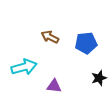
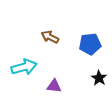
blue pentagon: moved 4 px right, 1 px down
black star: rotated 21 degrees counterclockwise
